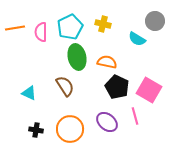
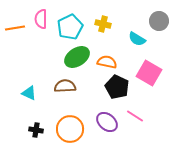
gray circle: moved 4 px right
pink semicircle: moved 13 px up
green ellipse: rotated 70 degrees clockwise
brown semicircle: rotated 60 degrees counterclockwise
pink square: moved 17 px up
pink line: rotated 42 degrees counterclockwise
